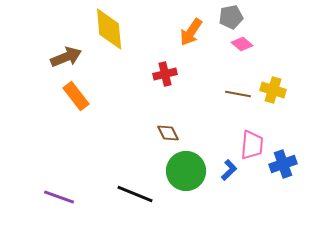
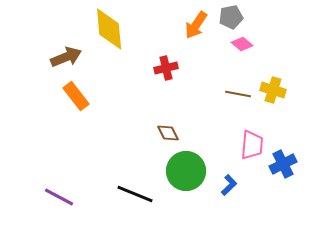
orange arrow: moved 5 px right, 7 px up
red cross: moved 1 px right, 6 px up
blue cross: rotated 8 degrees counterclockwise
blue L-shape: moved 15 px down
purple line: rotated 8 degrees clockwise
